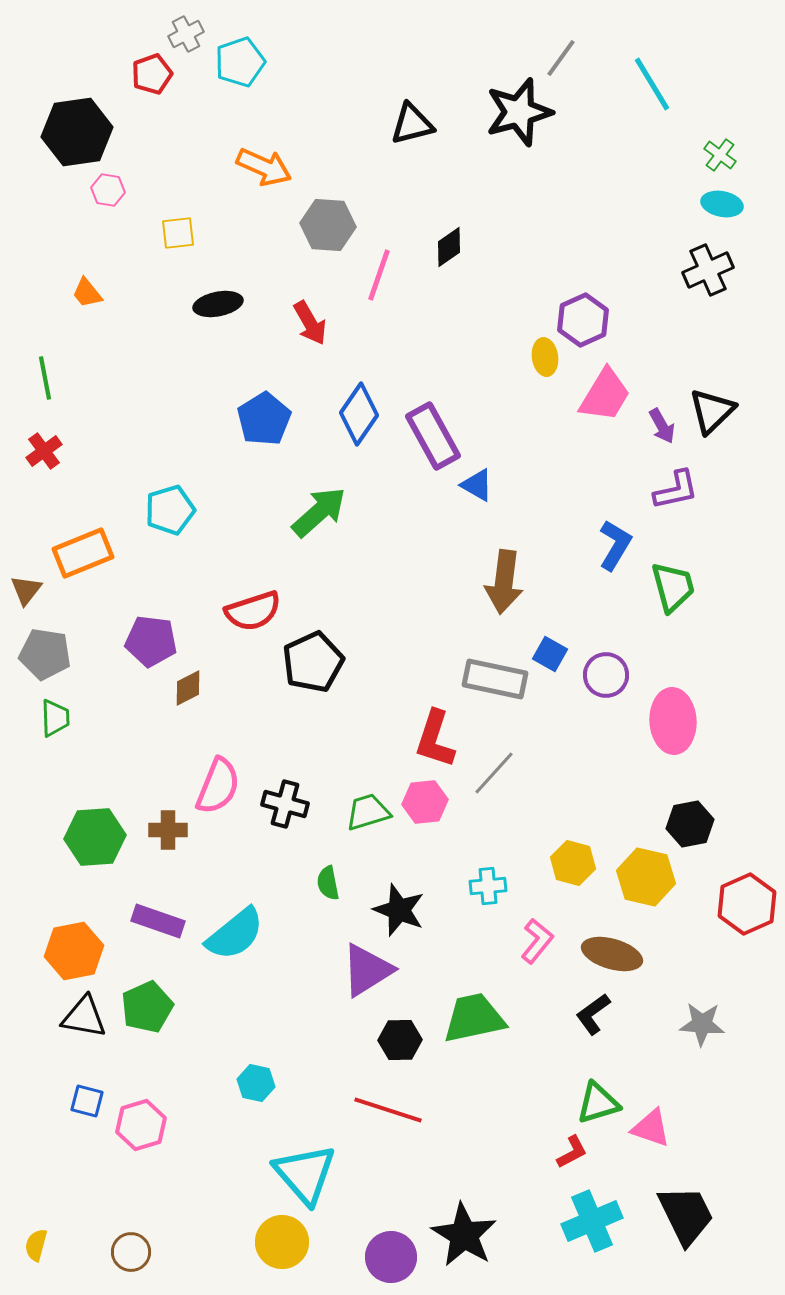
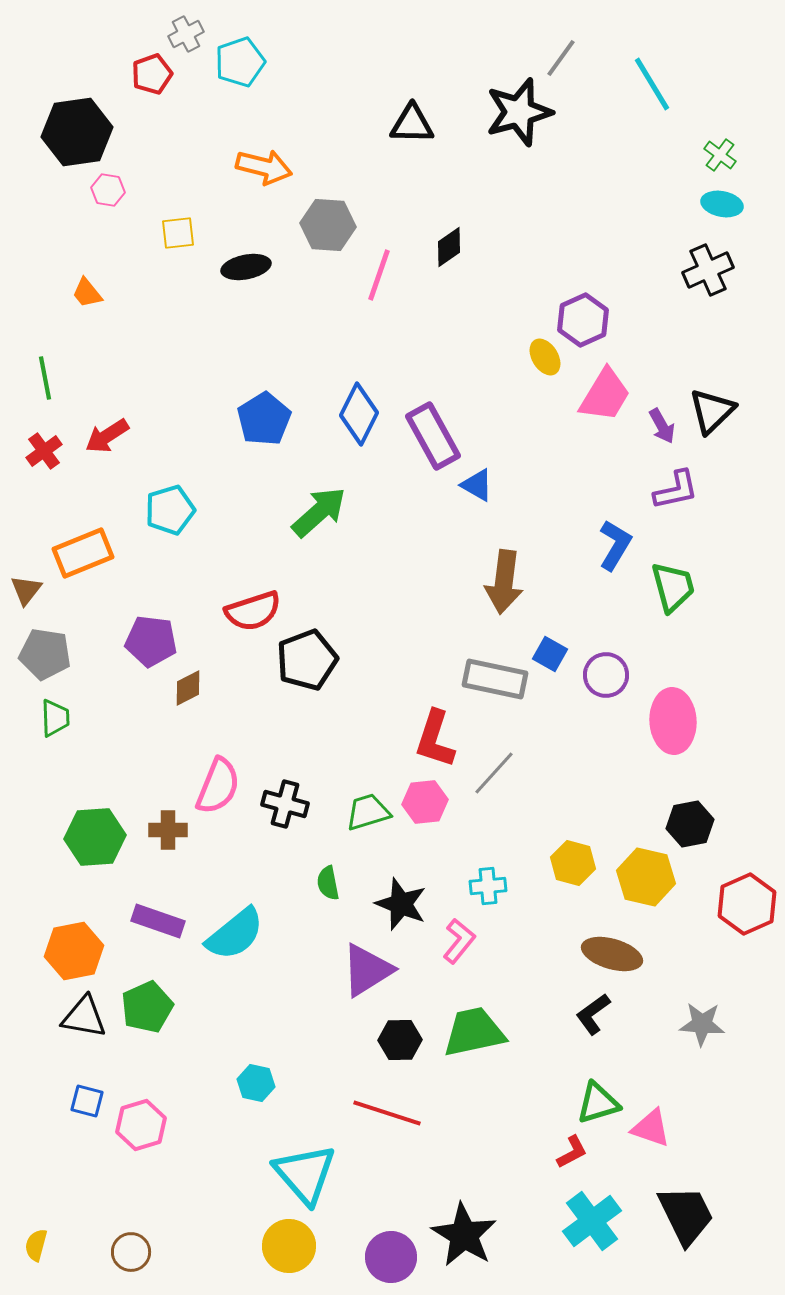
black triangle at (412, 124): rotated 15 degrees clockwise
orange arrow at (264, 167): rotated 10 degrees counterclockwise
black ellipse at (218, 304): moved 28 px right, 37 px up
red arrow at (310, 323): moved 203 px left, 113 px down; rotated 87 degrees clockwise
yellow ellipse at (545, 357): rotated 24 degrees counterclockwise
blue diamond at (359, 414): rotated 8 degrees counterclockwise
black pentagon at (313, 662): moved 6 px left, 2 px up; rotated 4 degrees clockwise
black star at (399, 910): moved 2 px right, 6 px up
pink L-shape at (537, 941): moved 78 px left
green trapezoid at (474, 1018): moved 14 px down
red line at (388, 1110): moved 1 px left, 3 px down
cyan cross at (592, 1221): rotated 14 degrees counterclockwise
yellow circle at (282, 1242): moved 7 px right, 4 px down
